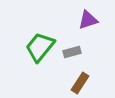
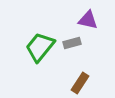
purple triangle: rotated 30 degrees clockwise
gray rectangle: moved 9 px up
